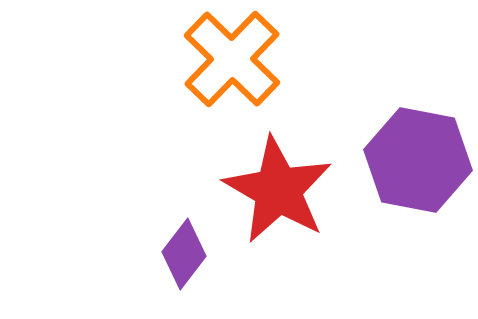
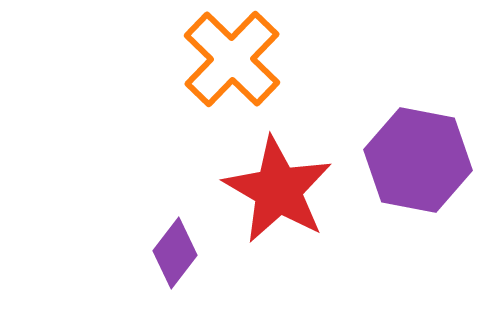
purple diamond: moved 9 px left, 1 px up
